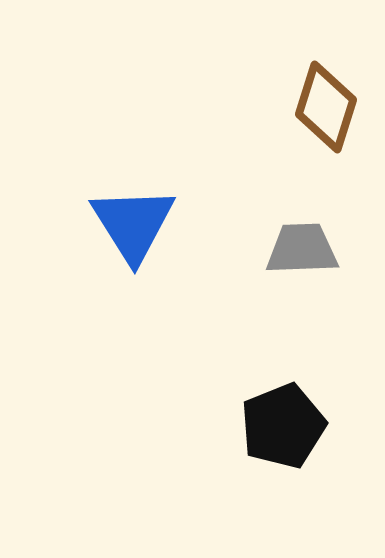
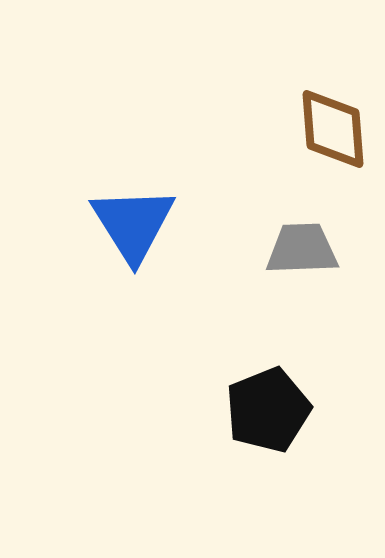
brown diamond: moved 7 px right, 22 px down; rotated 22 degrees counterclockwise
black pentagon: moved 15 px left, 16 px up
